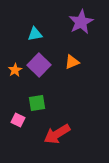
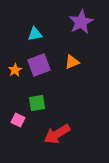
purple square: rotated 25 degrees clockwise
